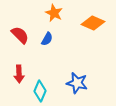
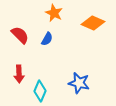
blue star: moved 2 px right
